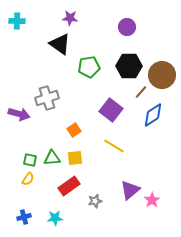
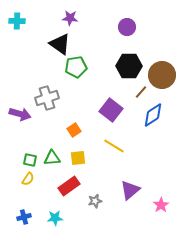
green pentagon: moved 13 px left
purple arrow: moved 1 px right
yellow square: moved 3 px right
pink star: moved 9 px right, 5 px down
